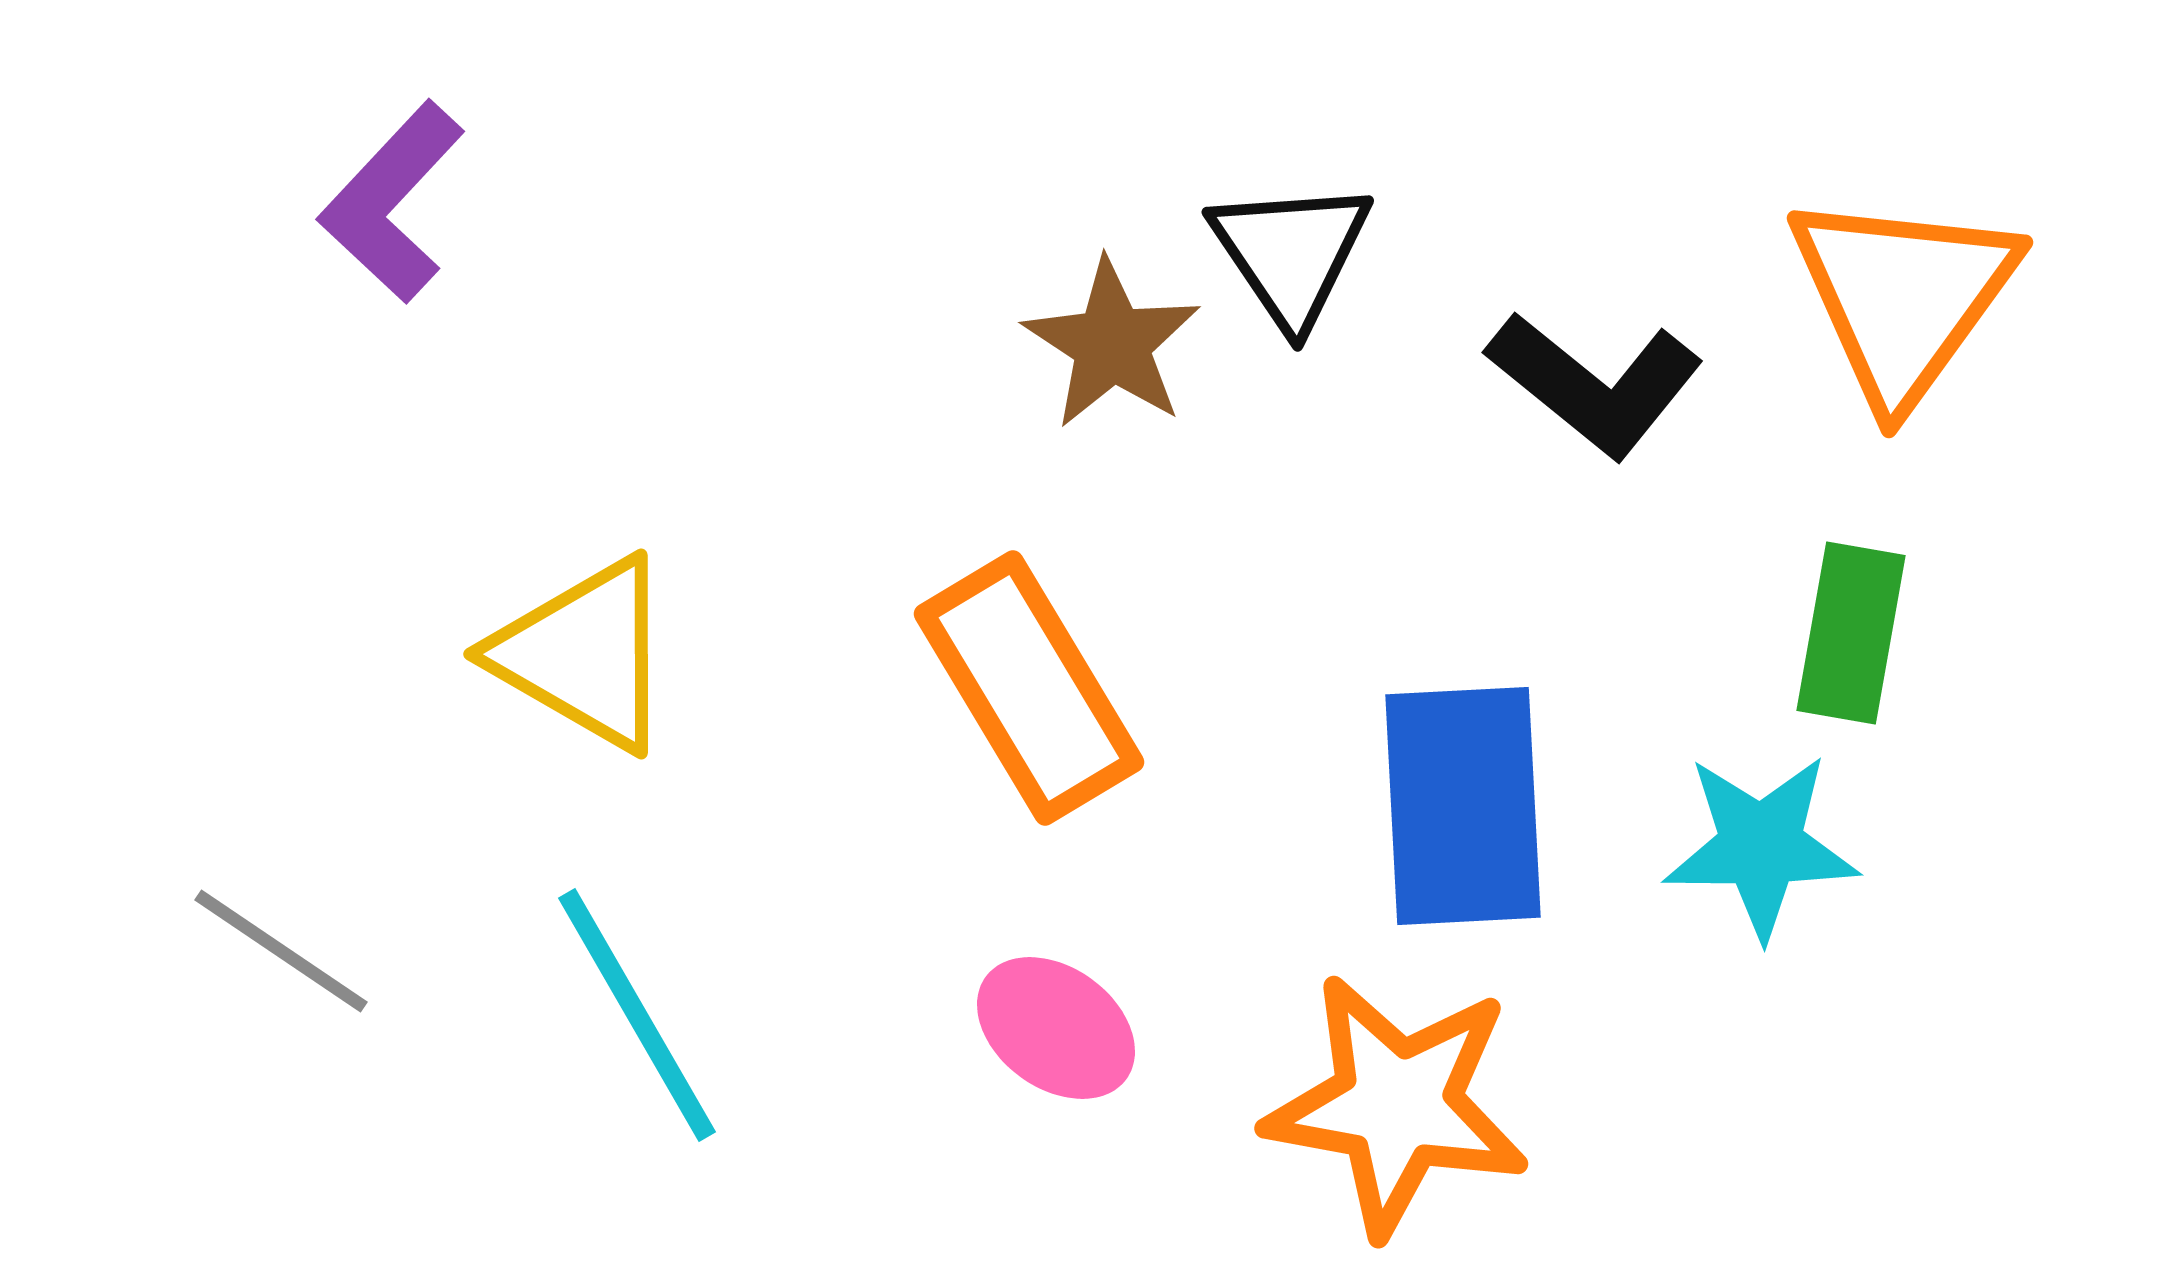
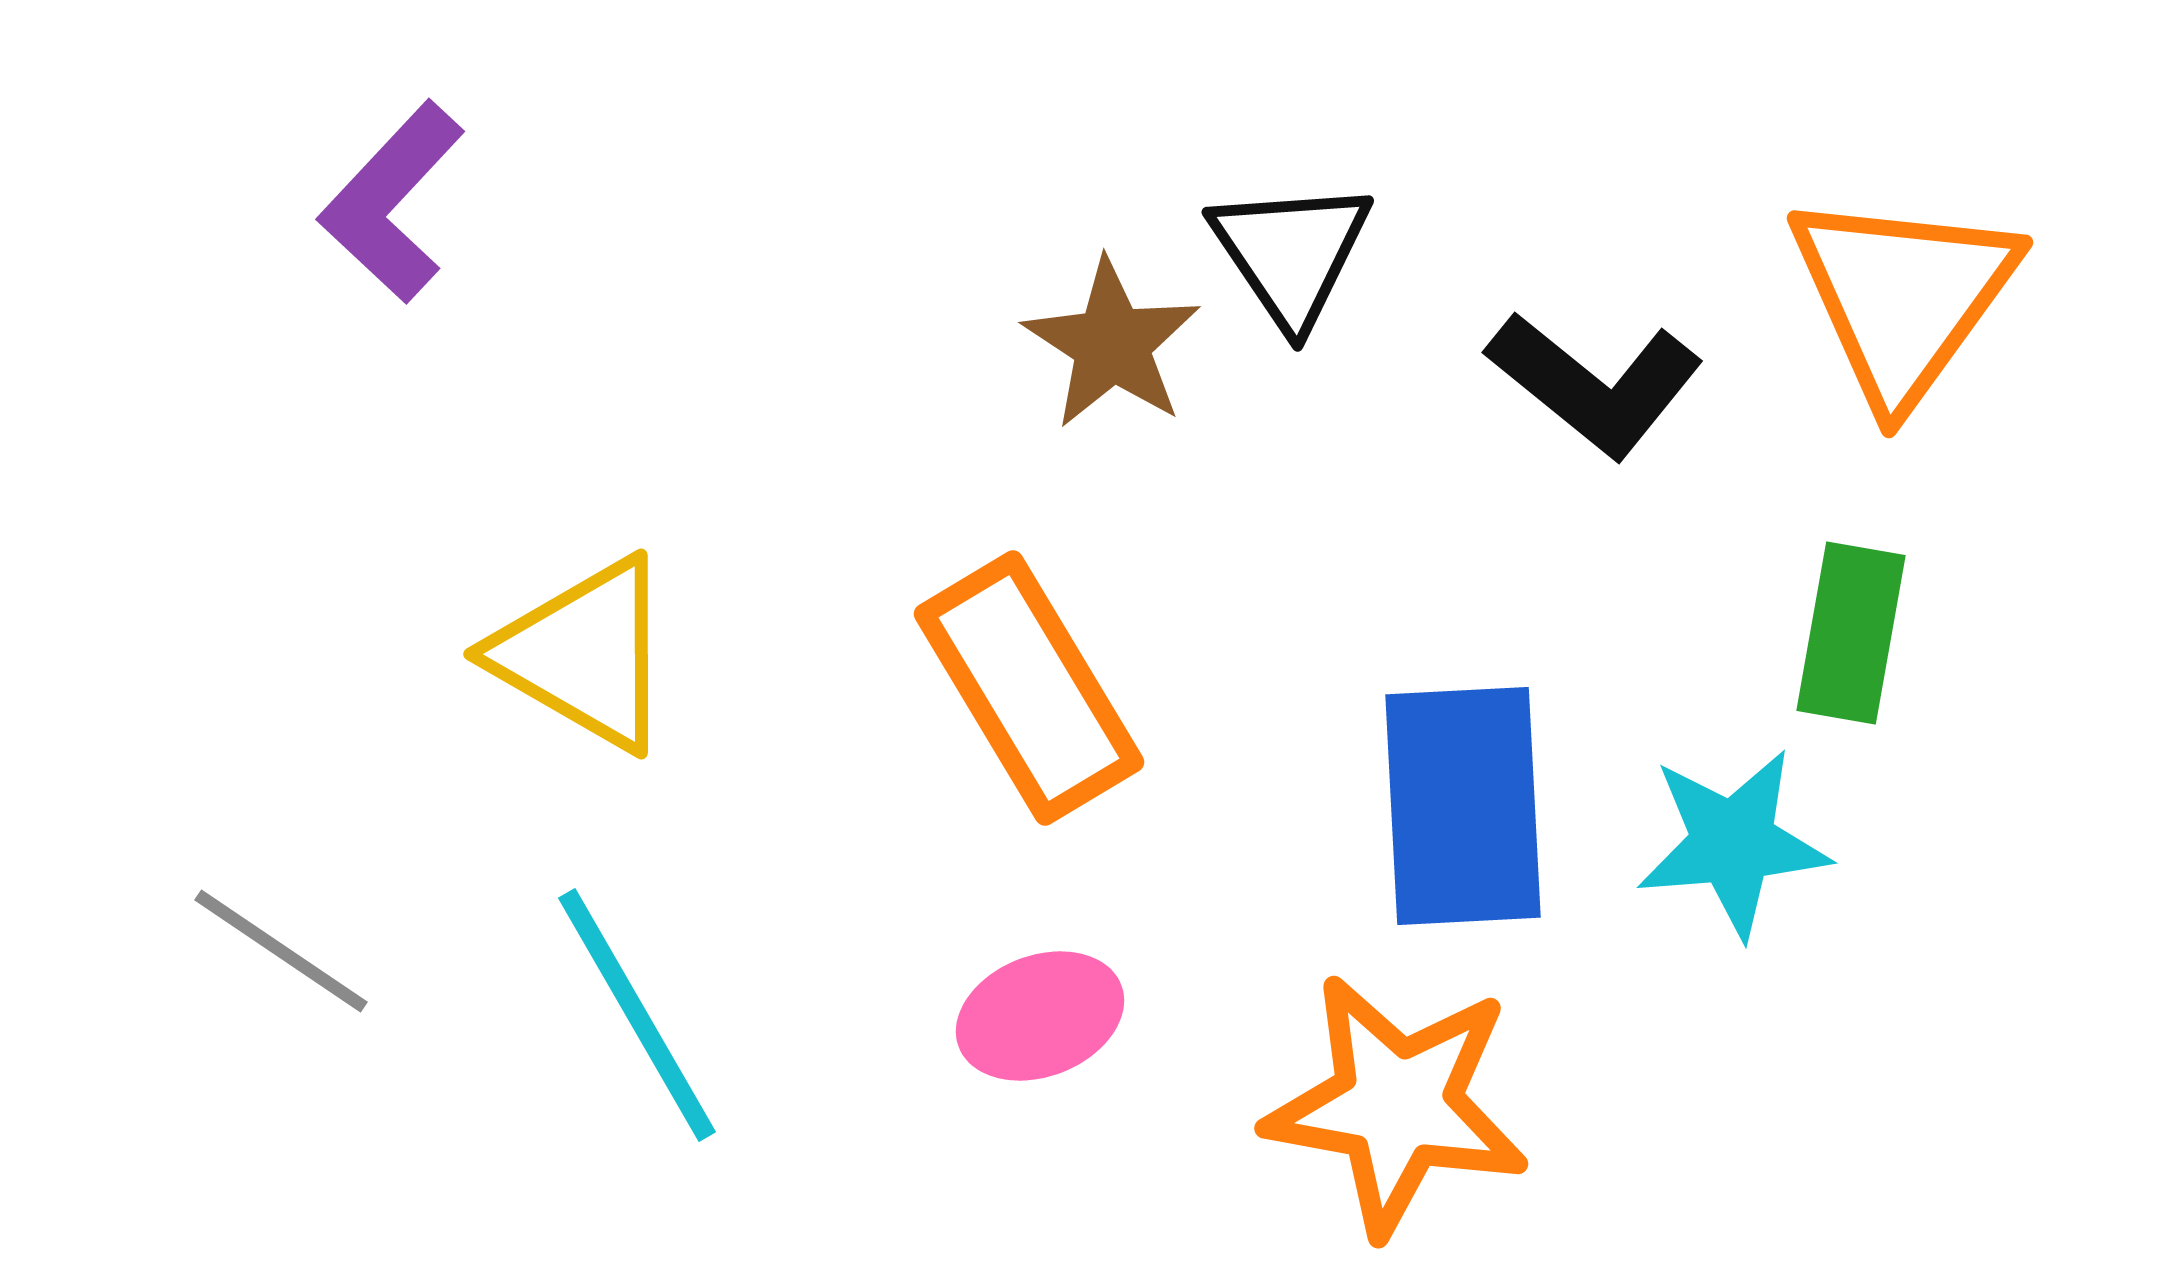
cyan star: moved 28 px left, 3 px up; rotated 5 degrees counterclockwise
pink ellipse: moved 16 px left, 12 px up; rotated 57 degrees counterclockwise
